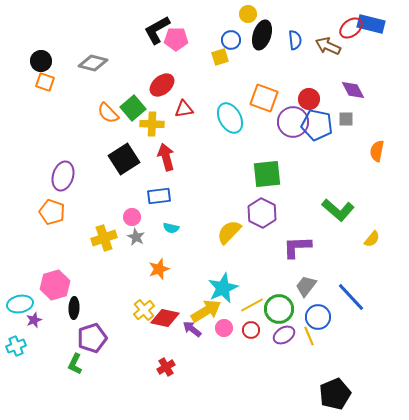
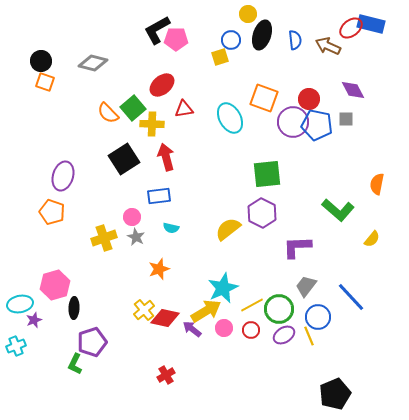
orange semicircle at (377, 151): moved 33 px down
yellow semicircle at (229, 232): moved 1 px left, 3 px up; rotated 8 degrees clockwise
purple pentagon at (92, 338): moved 4 px down
red cross at (166, 367): moved 8 px down
